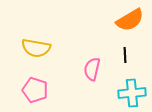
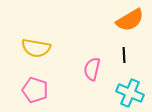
black line: moved 1 px left
cyan cross: moved 2 px left; rotated 28 degrees clockwise
